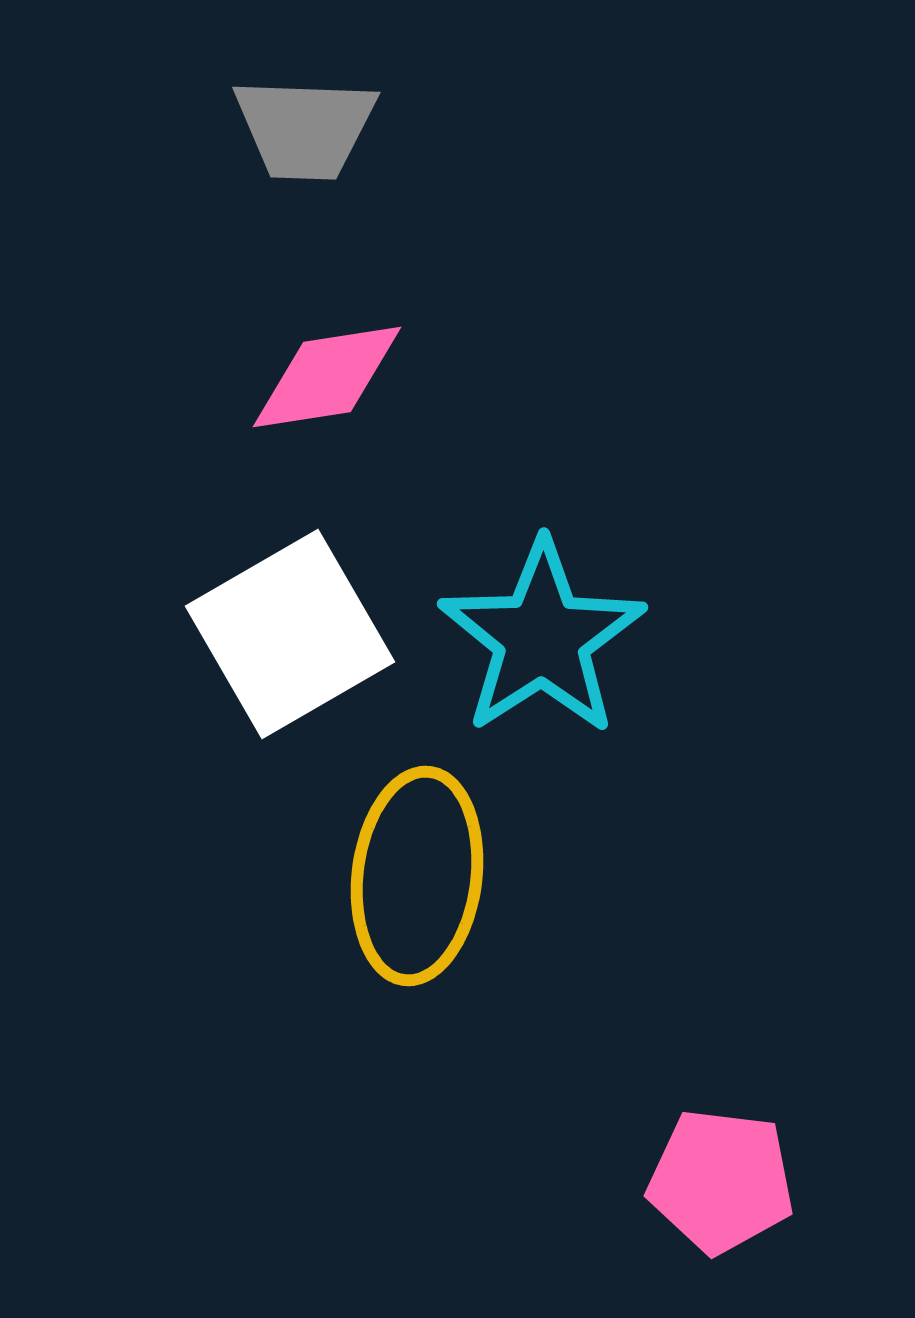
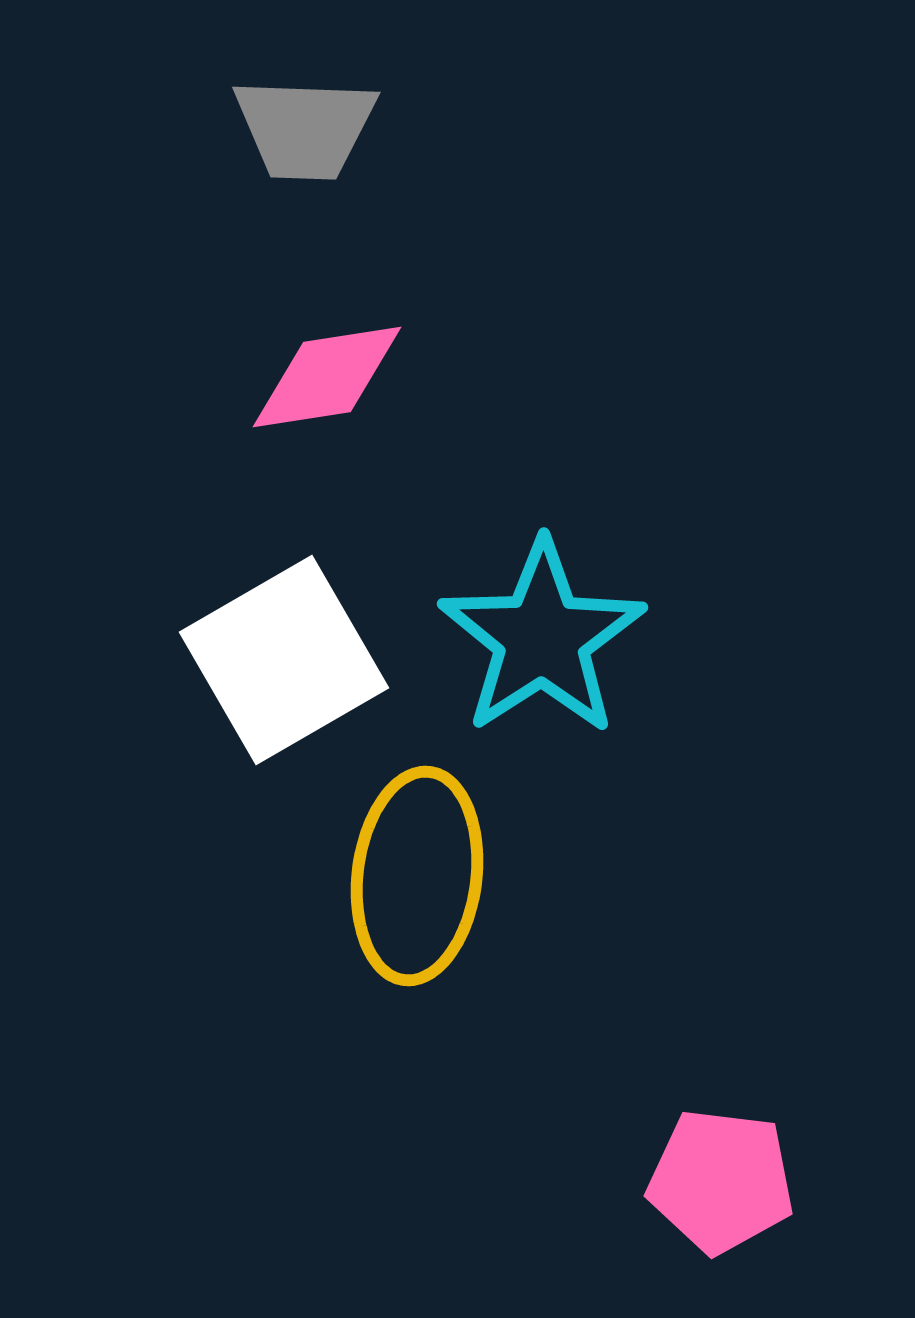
white square: moved 6 px left, 26 px down
